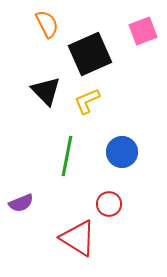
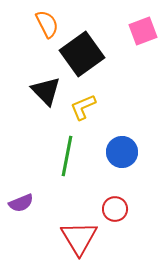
black square: moved 8 px left; rotated 12 degrees counterclockwise
yellow L-shape: moved 4 px left, 6 px down
red circle: moved 6 px right, 5 px down
red triangle: moved 1 px right; rotated 27 degrees clockwise
